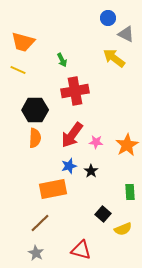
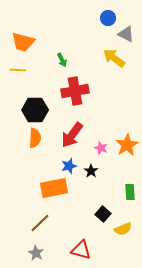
yellow line: rotated 21 degrees counterclockwise
pink star: moved 5 px right, 6 px down; rotated 16 degrees clockwise
orange rectangle: moved 1 px right, 1 px up
